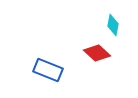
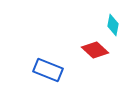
red diamond: moved 2 px left, 3 px up
